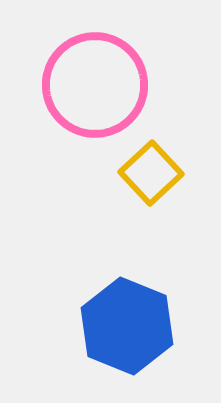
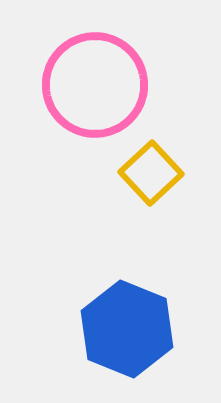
blue hexagon: moved 3 px down
